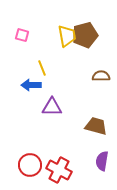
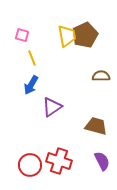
brown pentagon: rotated 10 degrees counterclockwise
yellow line: moved 10 px left, 10 px up
blue arrow: rotated 60 degrees counterclockwise
purple triangle: rotated 35 degrees counterclockwise
purple semicircle: rotated 144 degrees clockwise
red cross: moved 9 px up; rotated 10 degrees counterclockwise
